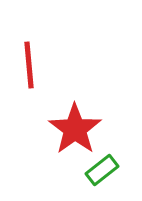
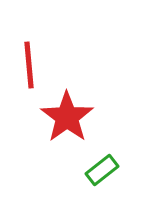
red star: moved 8 px left, 12 px up
